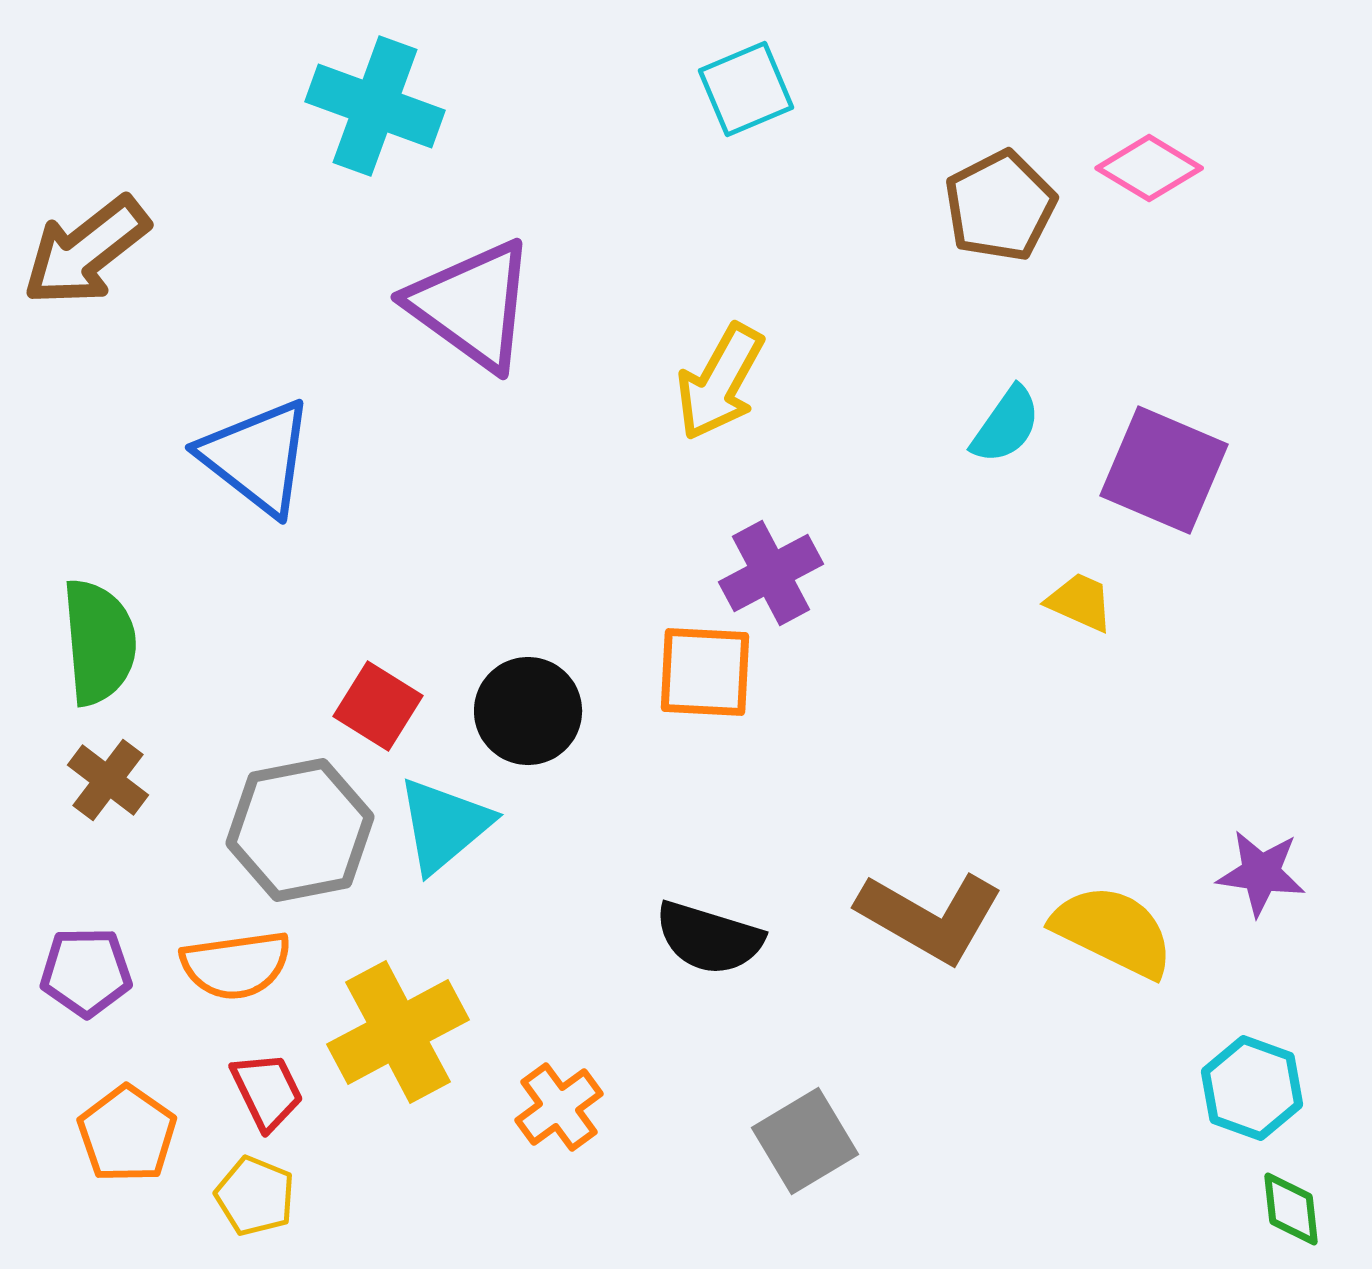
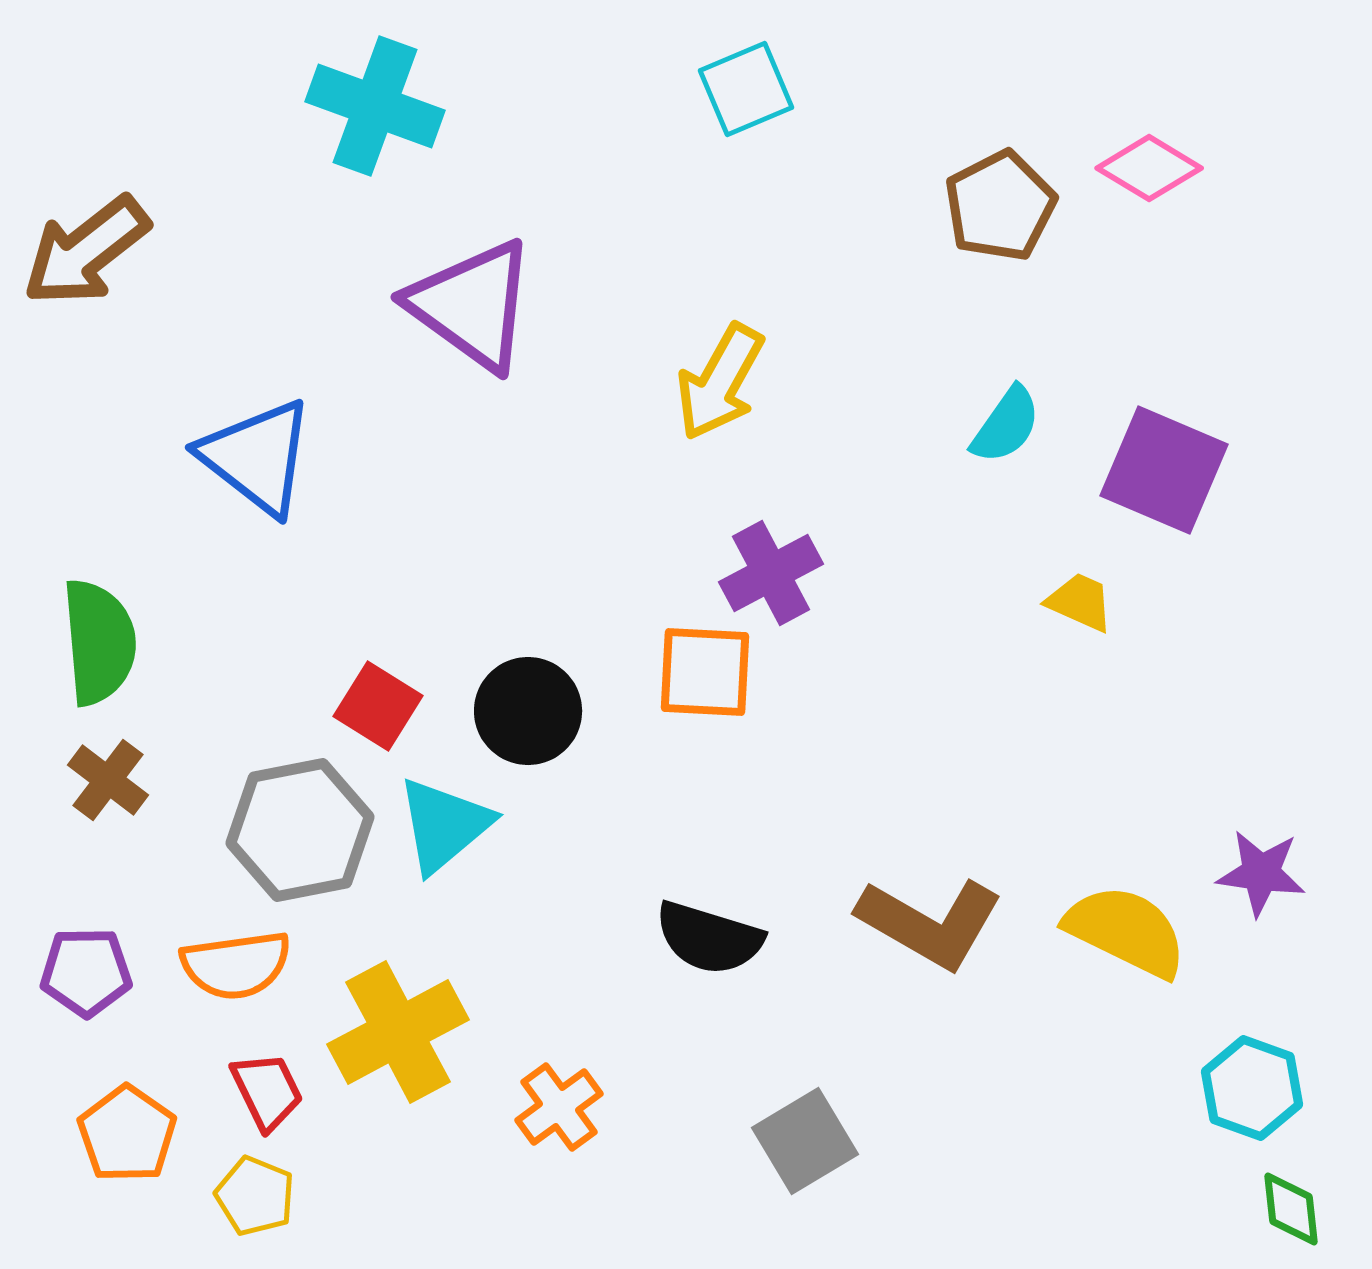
brown L-shape: moved 6 px down
yellow semicircle: moved 13 px right
